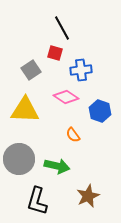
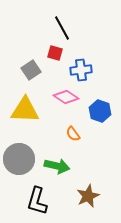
orange semicircle: moved 1 px up
